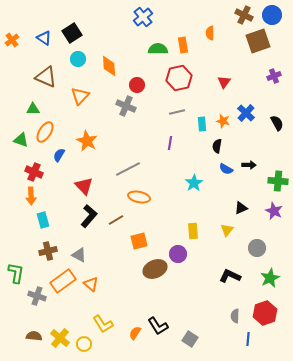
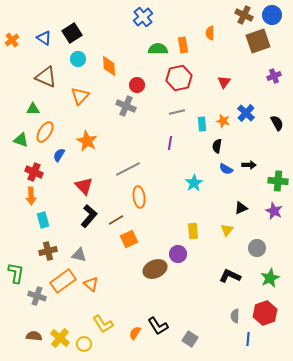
orange ellipse at (139, 197): rotated 70 degrees clockwise
orange square at (139, 241): moved 10 px left, 2 px up; rotated 12 degrees counterclockwise
gray triangle at (79, 255): rotated 14 degrees counterclockwise
